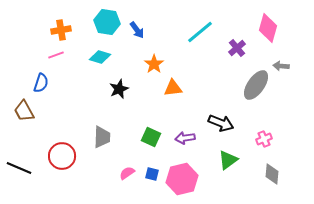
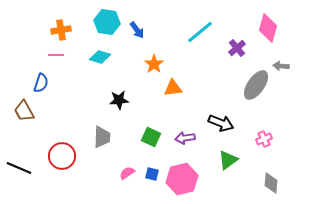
pink line: rotated 21 degrees clockwise
black star: moved 11 px down; rotated 18 degrees clockwise
gray diamond: moved 1 px left, 9 px down
